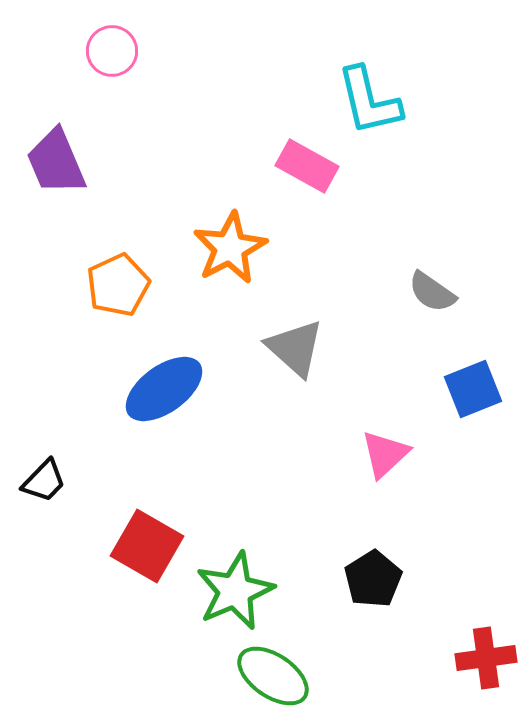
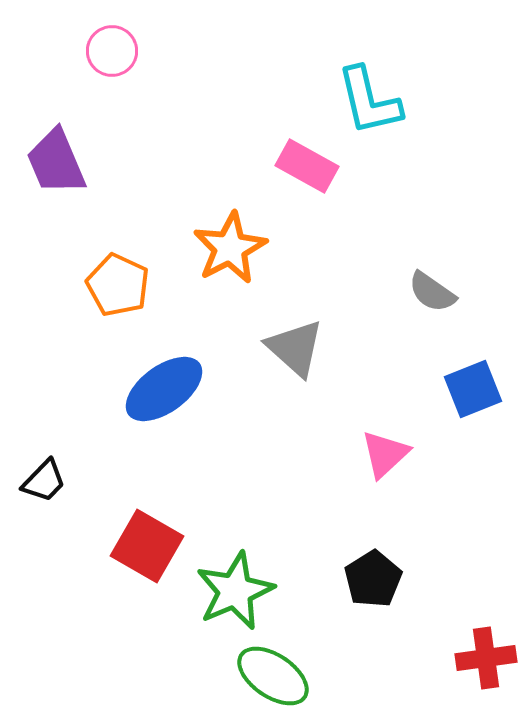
orange pentagon: rotated 22 degrees counterclockwise
